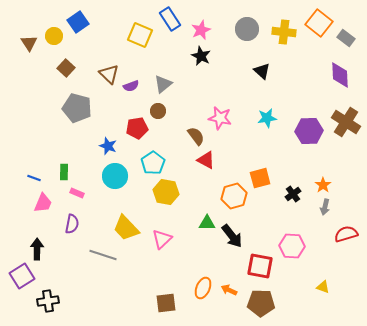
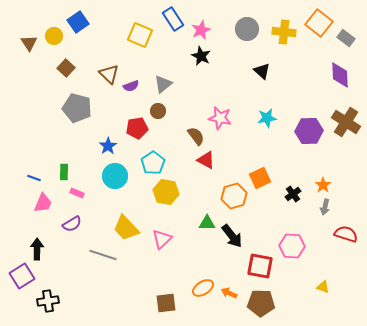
blue rectangle at (170, 19): moved 3 px right
blue star at (108, 146): rotated 18 degrees clockwise
orange square at (260, 178): rotated 10 degrees counterclockwise
purple semicircle at (72, 224): rotated 48 degrees clockwise
red semicircle at (346, 234): rotated 35 degrees clockwise
orange ellipse at (203, 288): rotated 35 degrees clockwise
orange arrow at (229, 290): moved 3 px down
